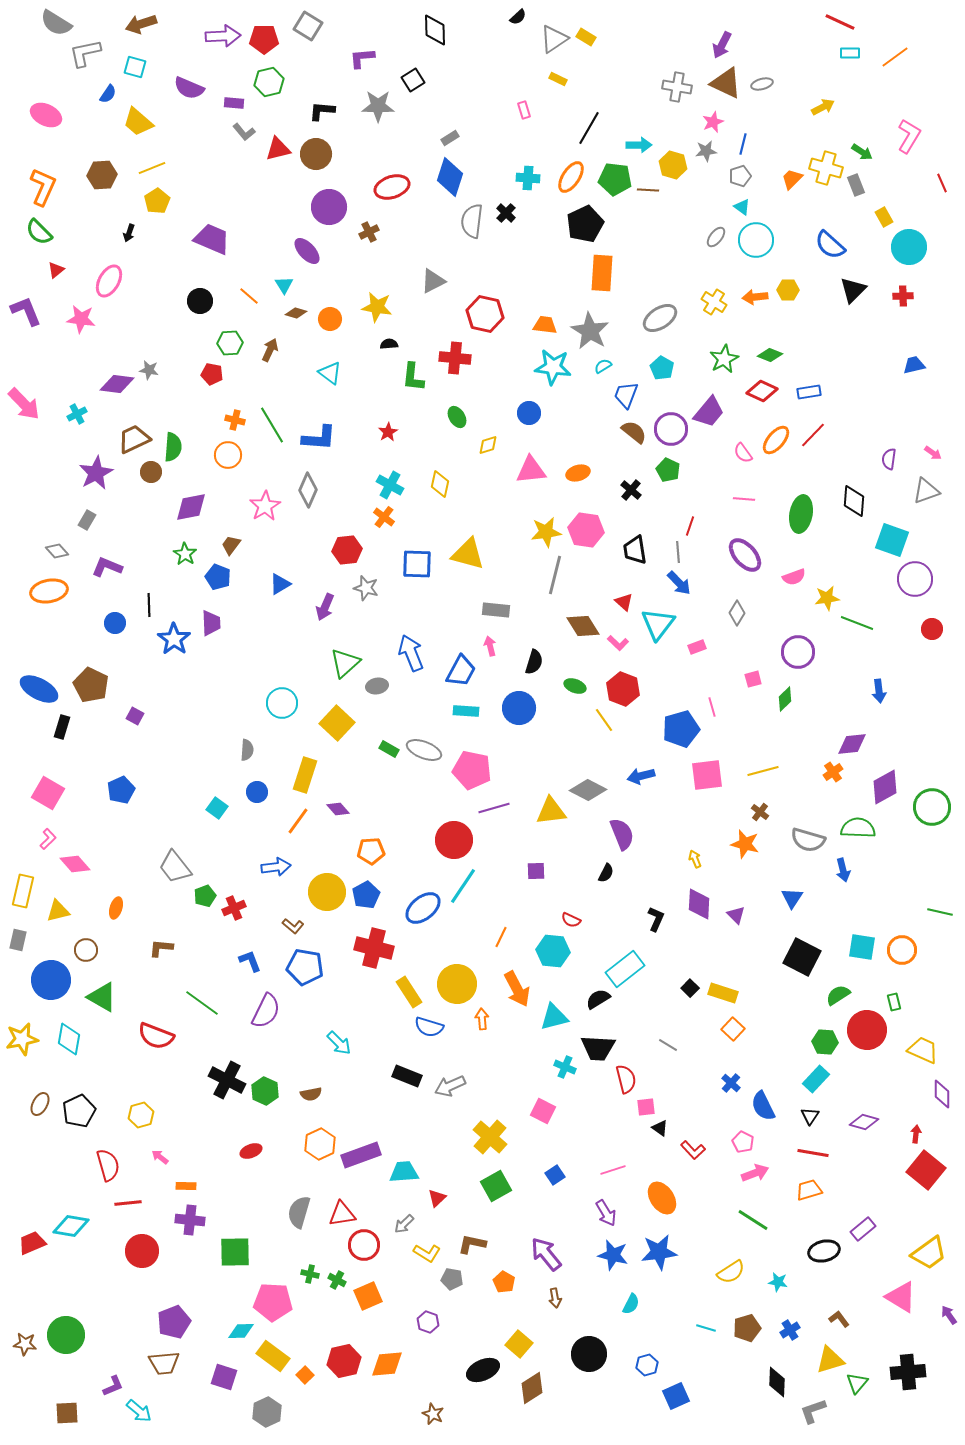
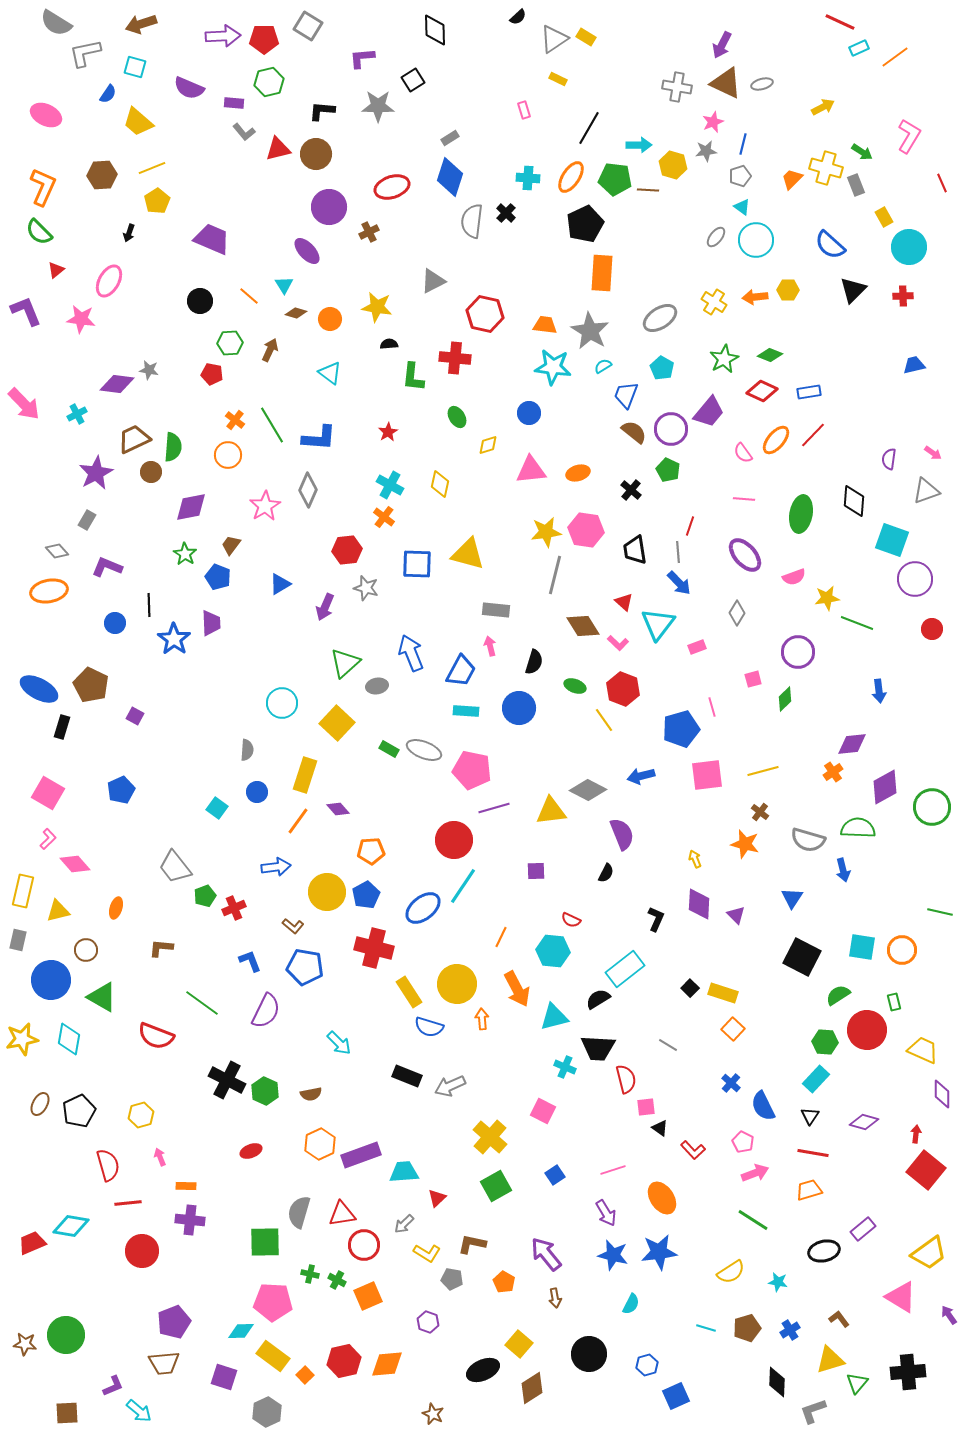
cyan rectangle at (850, 53): moved 9 px right, 5 px up; rotated 24 degrees counterclockwise
orange cross at (235, 420): rotated 24 degrees clockwise
pink arrow at (160, 1157): rotated 30 degrees clockwise
green square at (235, 1252): moved 30 px right, 10 px up
